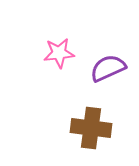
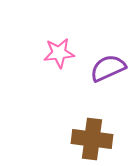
brown cross: moved 1 px right, 11 px down
